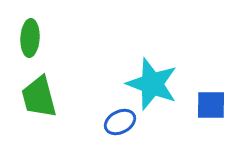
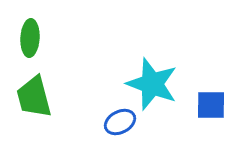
green trapezoid: moved 5 px left
